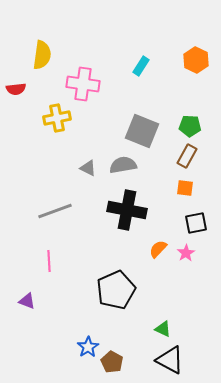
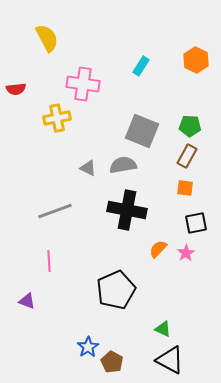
yellow semicircle: moved 5 px right, 17 px up; rotated 36 degrees counterclockwise
